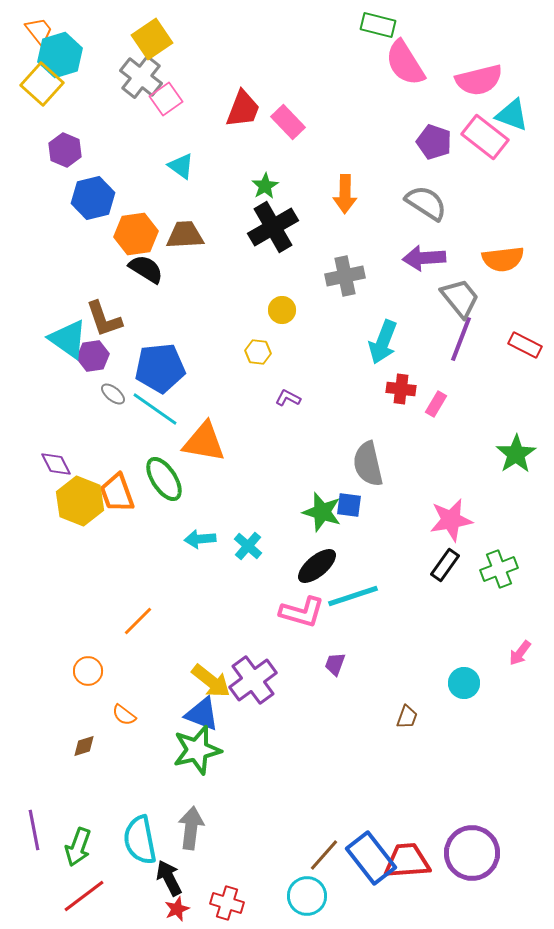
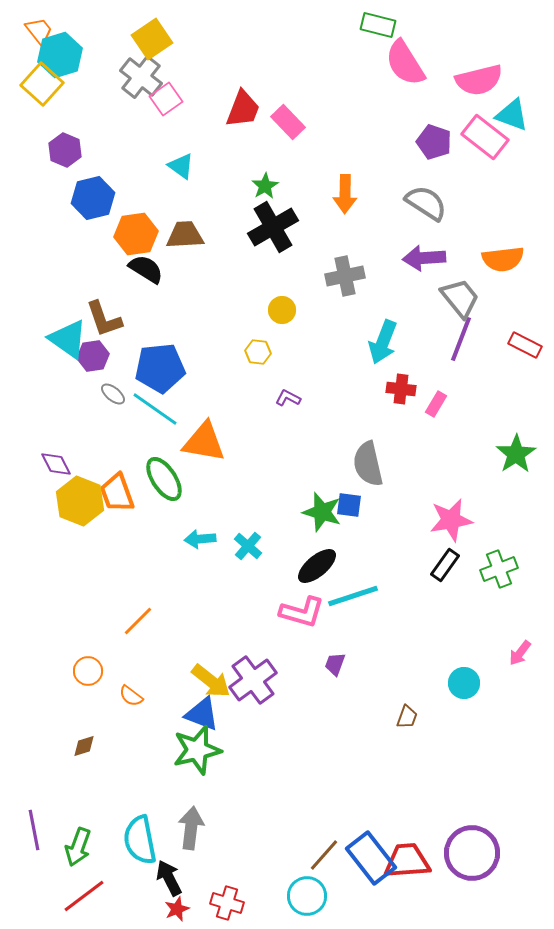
orange semicircle at (124, 715): moved 7 px right, 19 px up
